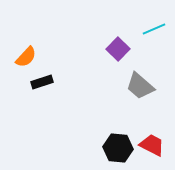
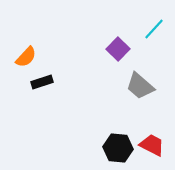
cyan line: rotated 25 degrees counterclockwise
